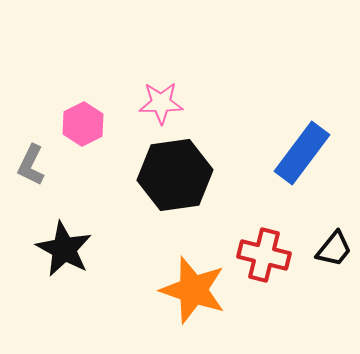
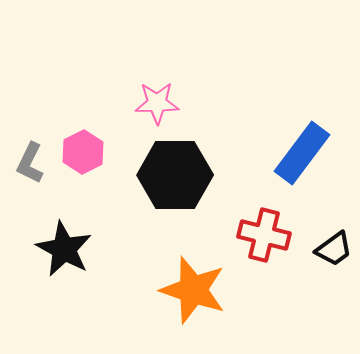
pink star: moved 4 px left
pink hexagon: moved 28 px down
gray L-shape: moved 1 px left, 2 px up
black hexagon: rotated 8 degrees clockwise
black trapezoid: rotated 15 degrees clockwise
red cross: moved 20 px up
